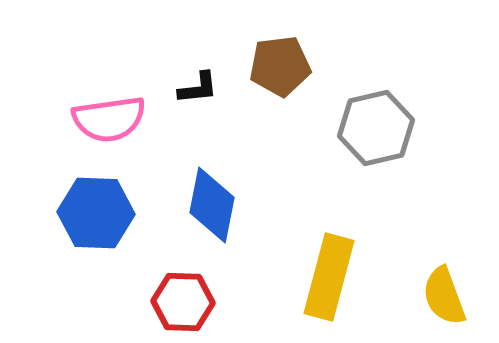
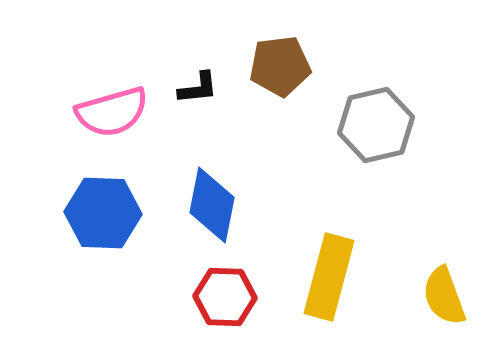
pink semicircle: moved 3 px right, 7 px up; rotated 8 degrees counterclockwise
gray hexagon: moved 3 px up
blue hexagon: moved 7 px right
red hexagon: moved 42 px right, 5 px up
